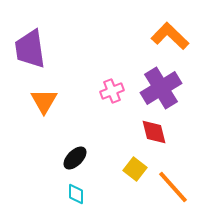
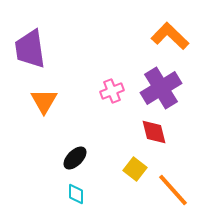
orange line: moved 3 px down
